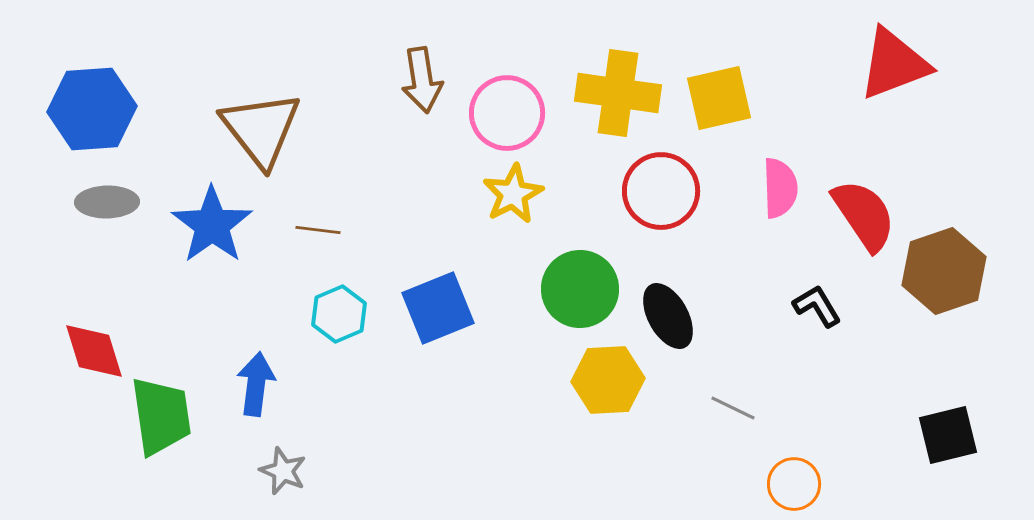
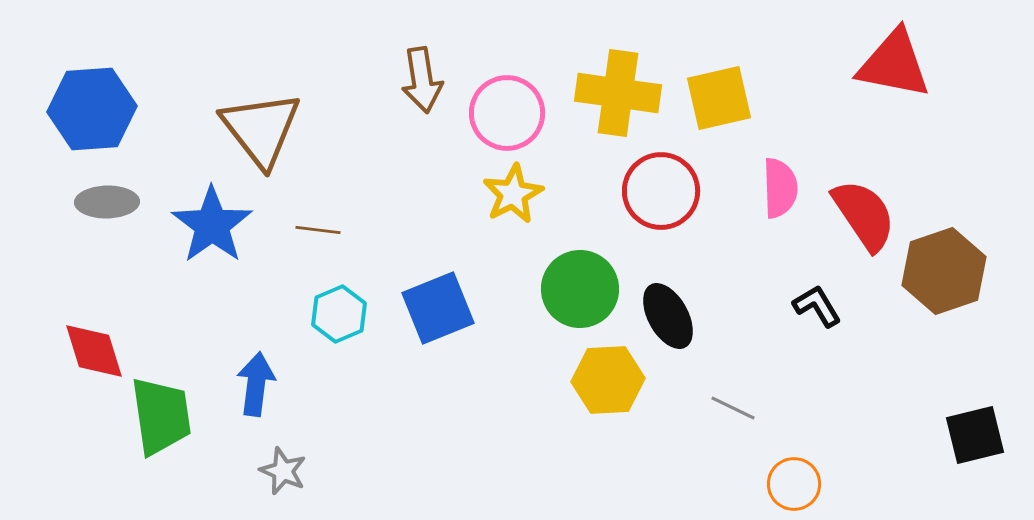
red triangle: rotated 32 degrees clockwise
black square: moved 27 px right
